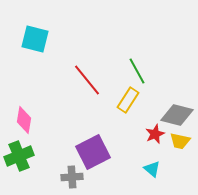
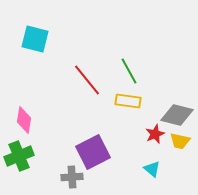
green line: moved 8 px left
yellow rectangle: moved 1 px down; rotated 65 degrees clockwise
